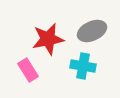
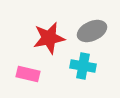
red star: moved 1 px right, 1 px up
pink rectangle: moved 4 px down; rotated 45 degrees counterclockwise
